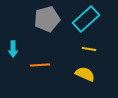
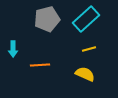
yellow line: rotated 24 degrees counterclockwise
